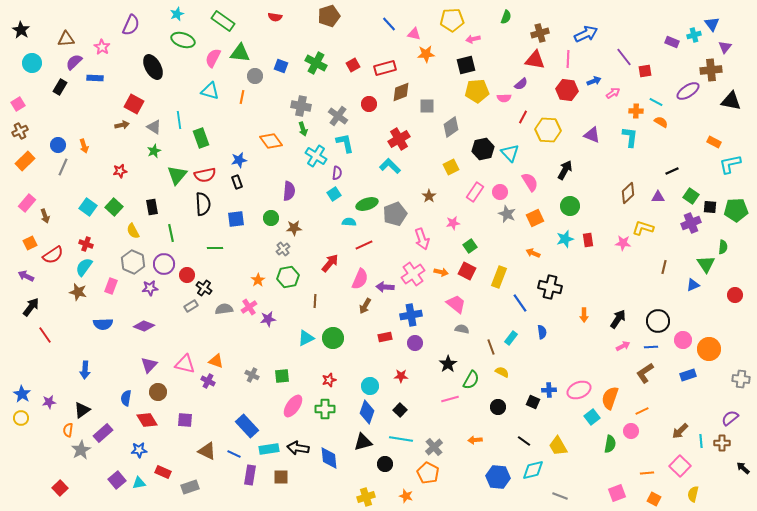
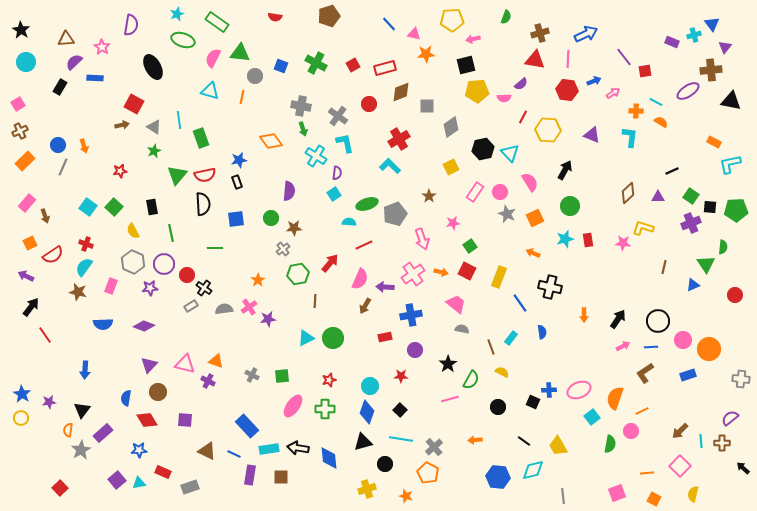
green rectangle at (223, 21): moved 6 px left, 1 px down
purple semicircle at (131, 25): rotated 15 degrees counterclockwise
cyan circle at (32, 63): moved 6 px left, 1 px up
green hexagon at (288, 277): moved 10 px right, 3 px up
purple circle at (415, 343): moved 7 px down
orange semicircle at (610, 398): moved 5 px right
black triangle at (82, 410): rotated 18 degrees counterclockwise
gray line at (560, 496): moved 3 px right; rotated 63 degrees clockwise
yellow cross at (366, 497): moved 1 px right, 8 px up
